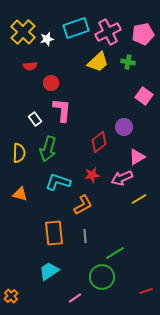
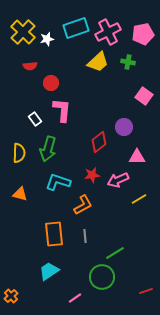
pink triangle: rotated 30 degrees clockwise
pink arrow: moved 4 px left, 2 px down
orange rectangle: moved 1 px down
